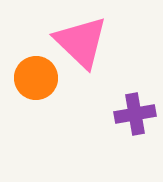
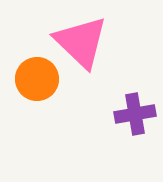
orange circle: moved 1 px right, 1 px down
